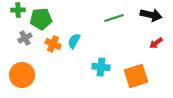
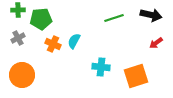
gray cross: moved 7 px left
